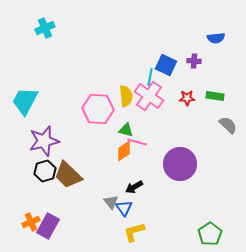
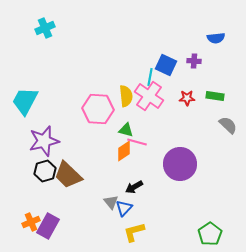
blue triangle: rotated 18 degrees clockwise
